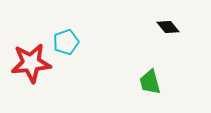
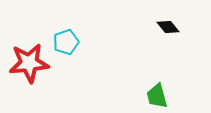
red star: moved 2 px left
green trapezoid: moved 7 px right, 14 px down
